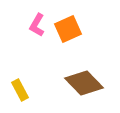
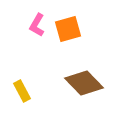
orange square: rotated 8 degrees clockwise
yellow rectangle: moved 2 px right, 1 px down
